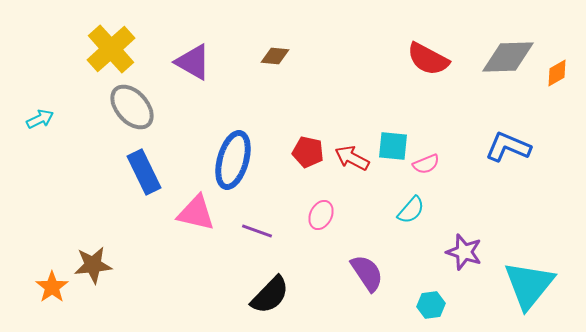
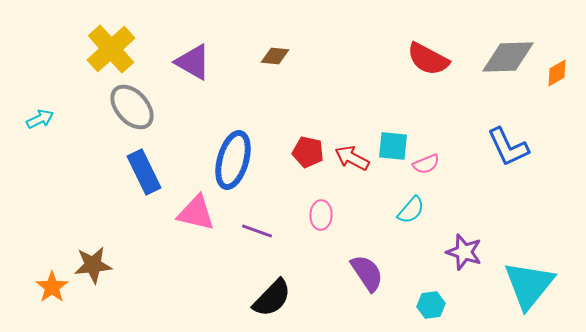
blue L-shape: rotated 138 degrees counterclockwise
pink ellipse: rotated 24 degrees counterclockwise
black semicircle: moved 2 px right, 3 px down
